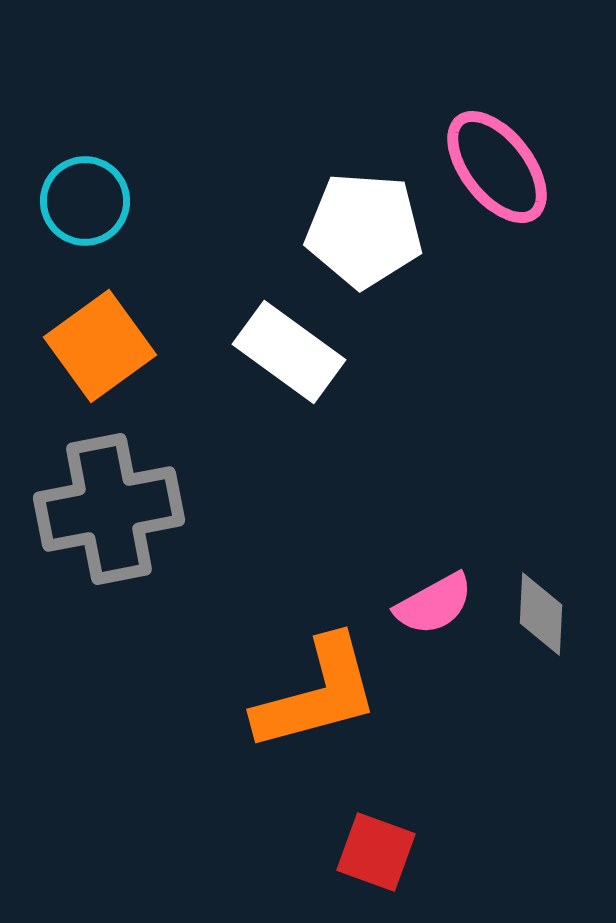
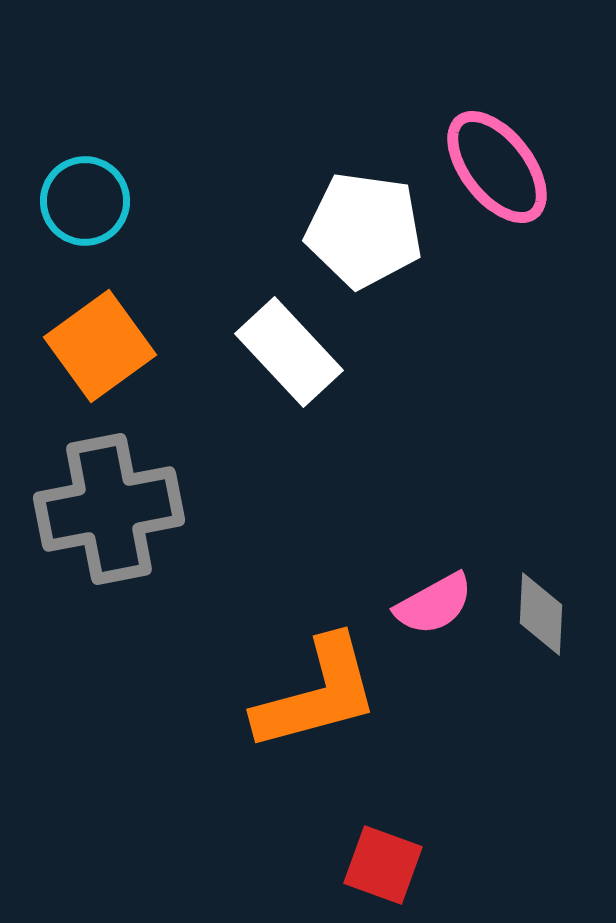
white pentagon: rotated 4 degrees clockwise
white rectangle: rotated 11 degrees clockwise
red square: moved 7 px right, 13 px down
